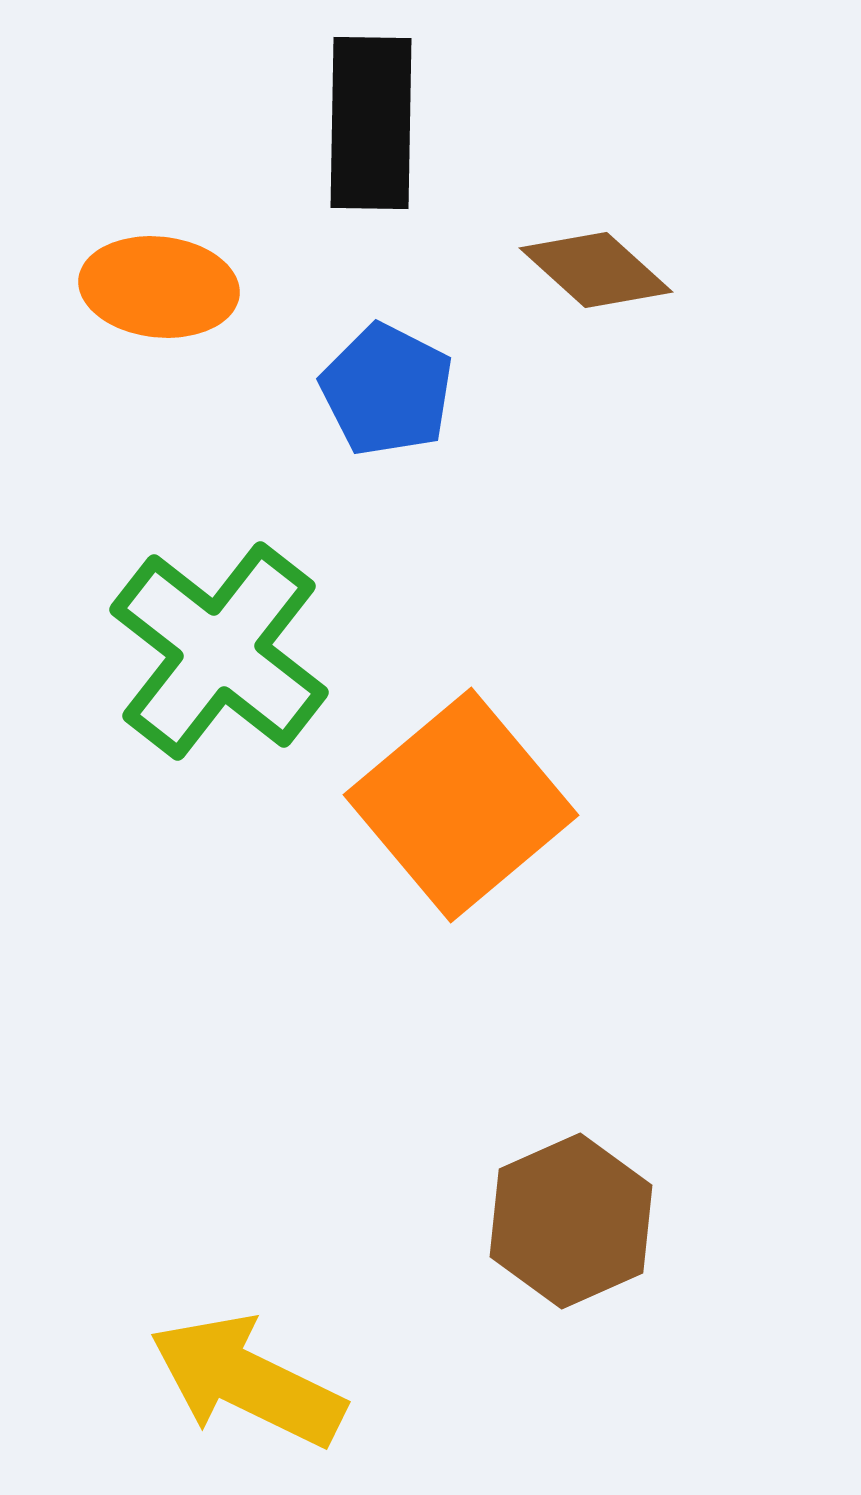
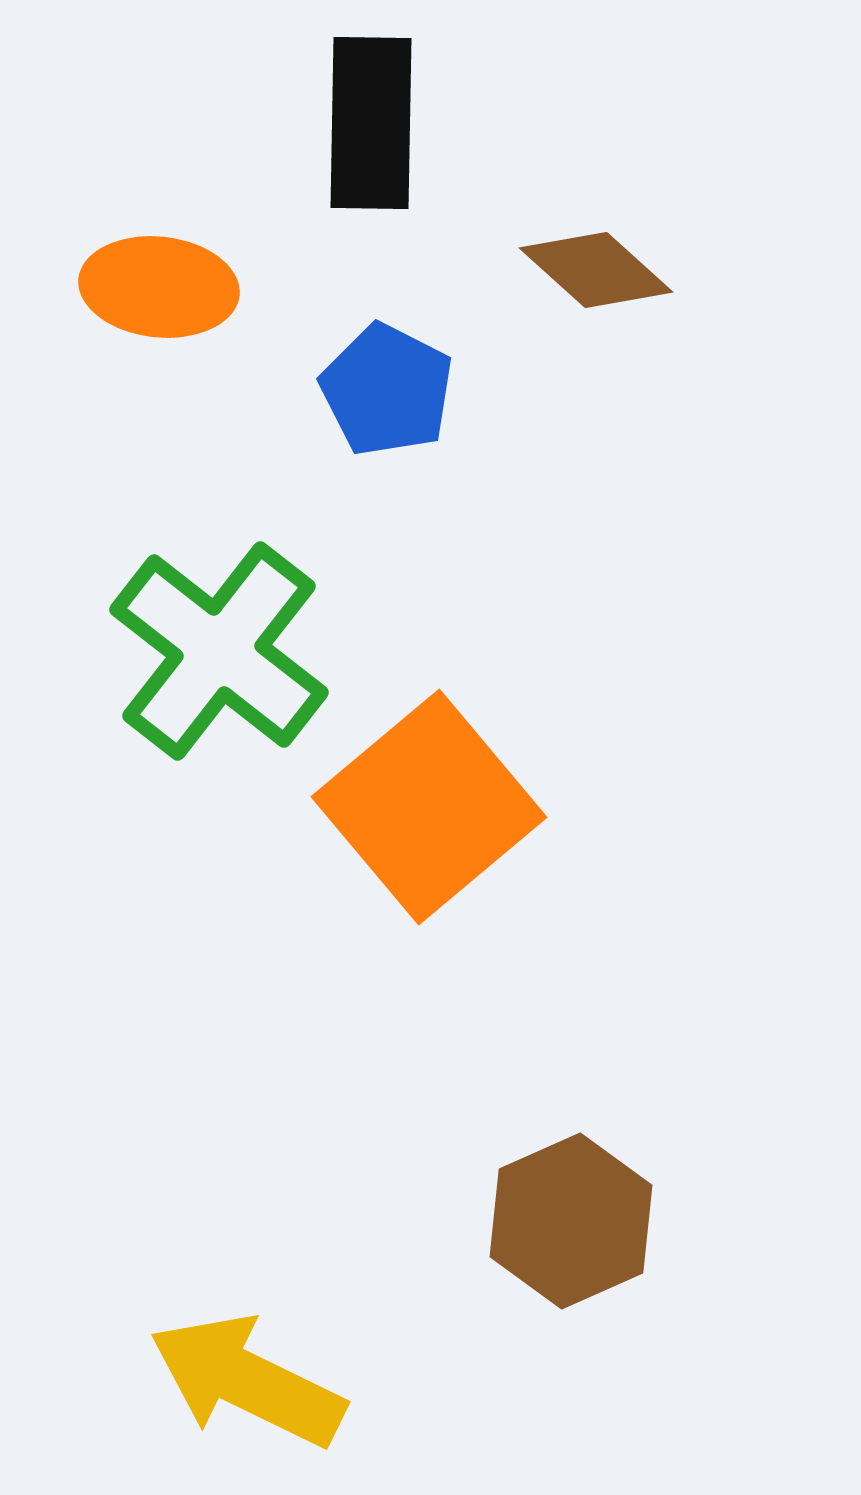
orange square: moved 32 px left, 2 px down
